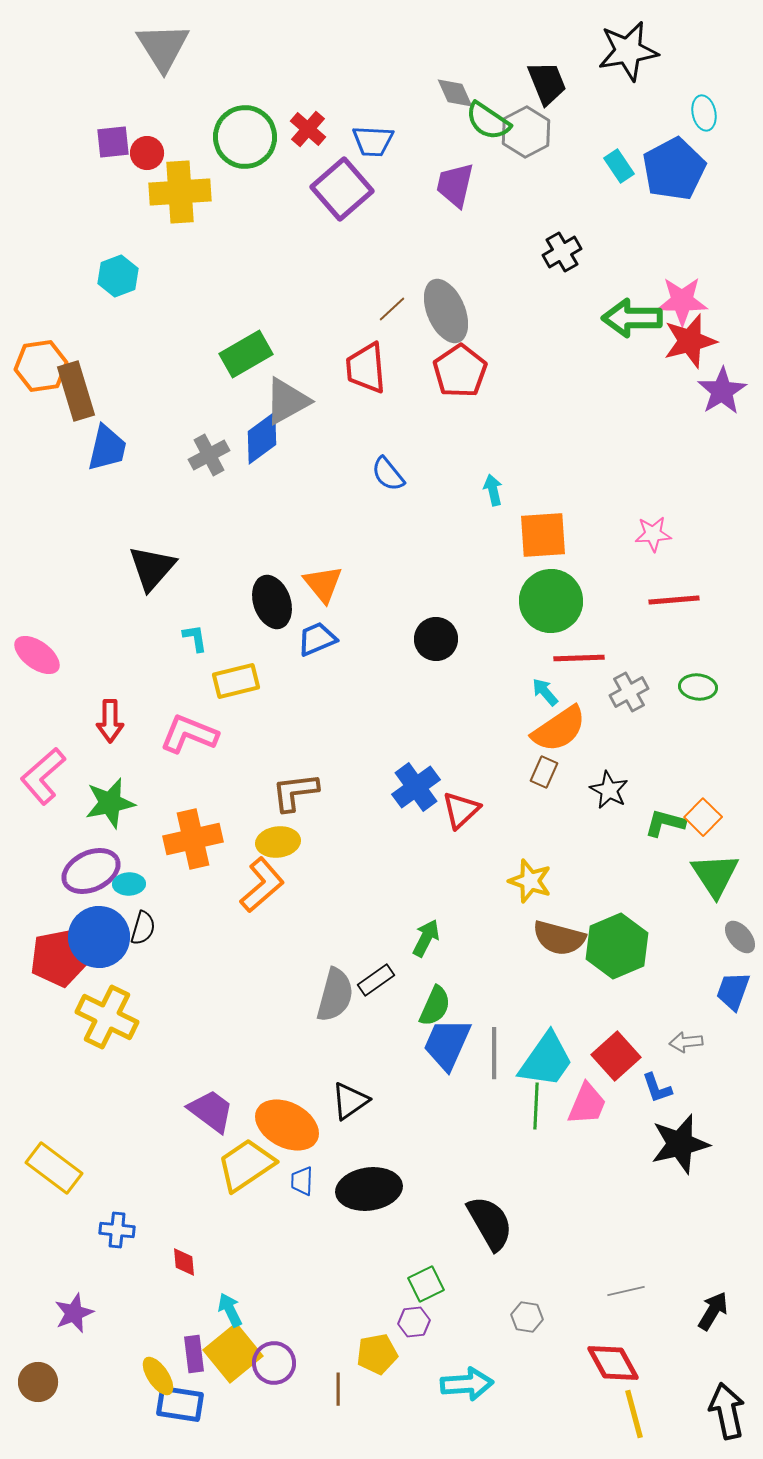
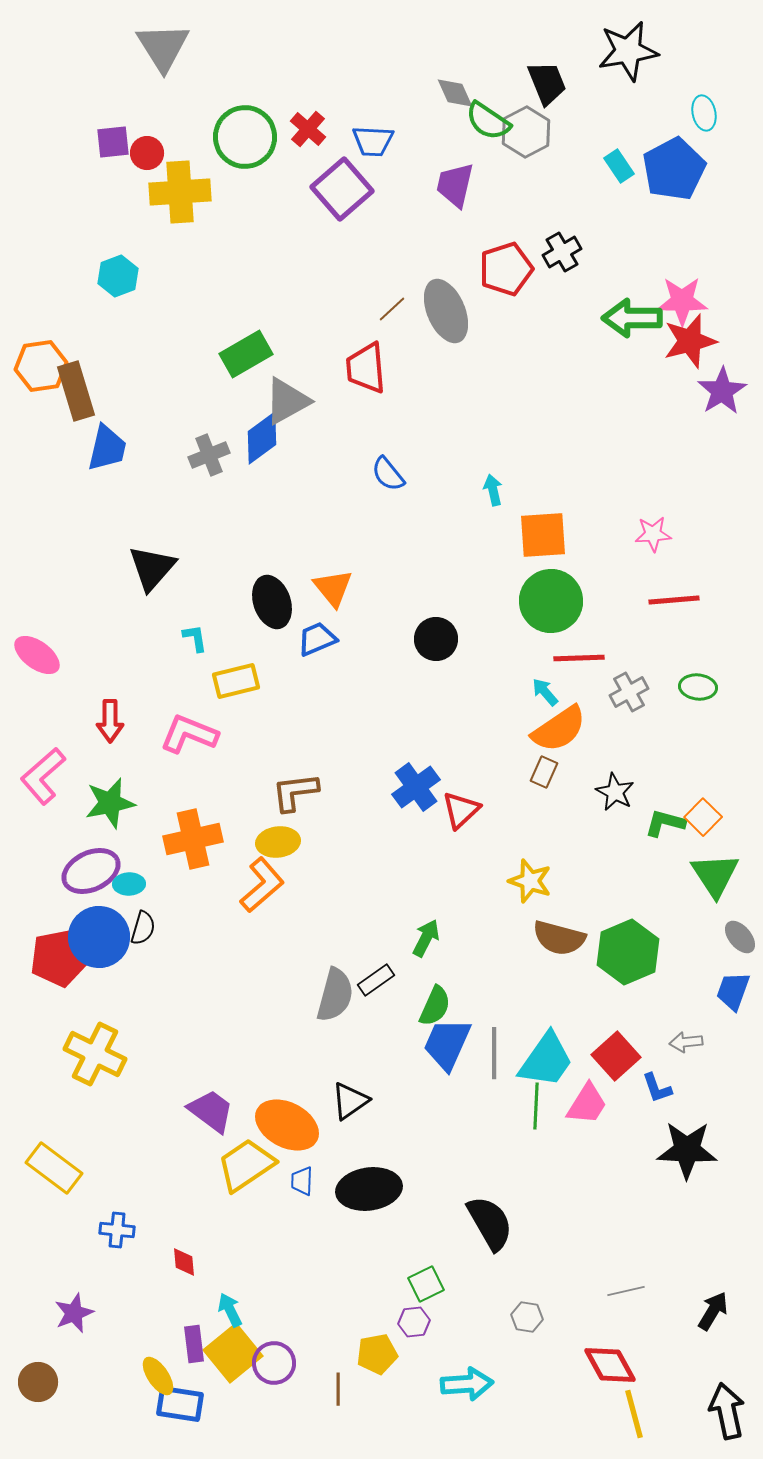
red pentagon at (460, 371): moved 46 px right, 102 px up; rotated 16 degrees clockwise
gray cross at (209, 455): rotated 6 degrees clockwise
orange triangle at (323, 584): moved 10 px right, 4 px down
black star at (609, 790): moved 6 px right, 2 px down
green hexagon at (617, 946): moved 11 px right, 6 px down
yellow cross at (107, 1017): moved 12 px left, 37 px down
pink trapezoid at (587, 1104): rotated 9 degrees clockwise
black star at (680, 1144): moved 7 px right, 6 px down; rotated 16 degrees clockwise
purple rectangle at (194, 1354): moved 10 px up
red diamond at (613, 1363): moved 3 px left, 2 px down
